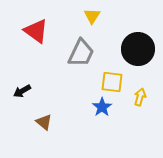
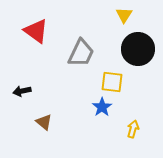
yellow triangle: moved 32 px right, 1 px up
black arrow: rotated 18 degrees clockwise
yellow arrow: moved 7 px left, 32 px down
